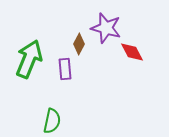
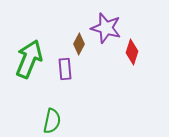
red diamond: rotated 45 degrees clockwise
